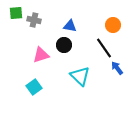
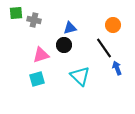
blue triangle: moved 2 px down; rotated 24 degrees counterclockwise
blue arrow: rotated 16 degrees clockwise
cyan square: moved 3 px right, 8 px up; rotated 21 degrees clockwise
